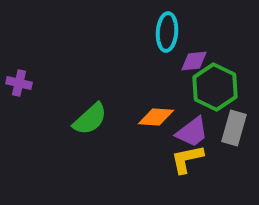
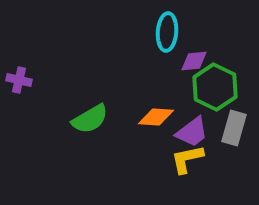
purple cross: moved 3 px up
green semicircle: rotated 12 degrees clockwise
